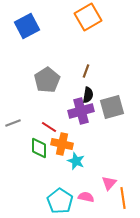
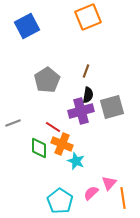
orange square: rotated 8 degrees clockwise
red line: moved 4 px right
orange cross: rotated 10 degrees clockwise
pink semicircle: moved 5 px right, 4 px up; rotated 56 degrees counterclockwise
